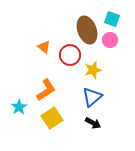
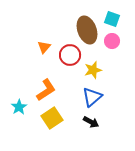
pink circle: moved 2 px right, 1 px down
orange triangle: rotated 32 degrees clockwise
black arrow: moved 2 px left, 1 px up
